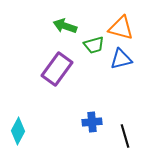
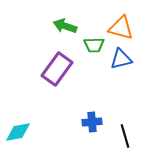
green trapezoid: rotated 15 degrees clockwise
cyan diamond: moved 1 px down; rotated 52 degrees clockwise
